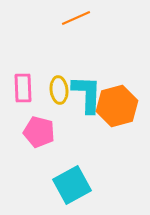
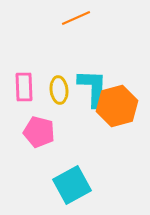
pink rectangle: moved 1 px right, 1 px up
cyan L-shape: moved 6 px right, 6 px up
